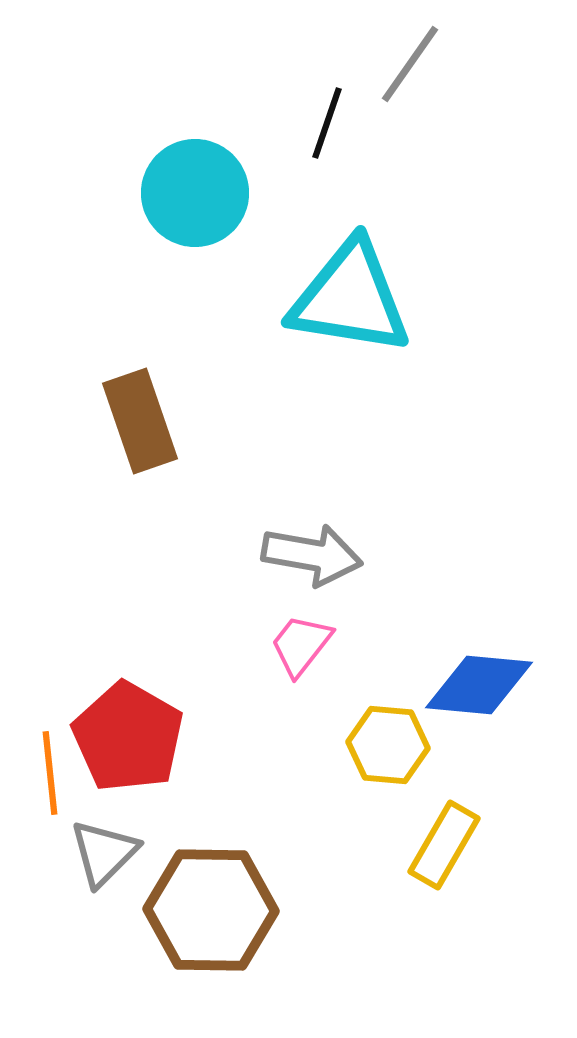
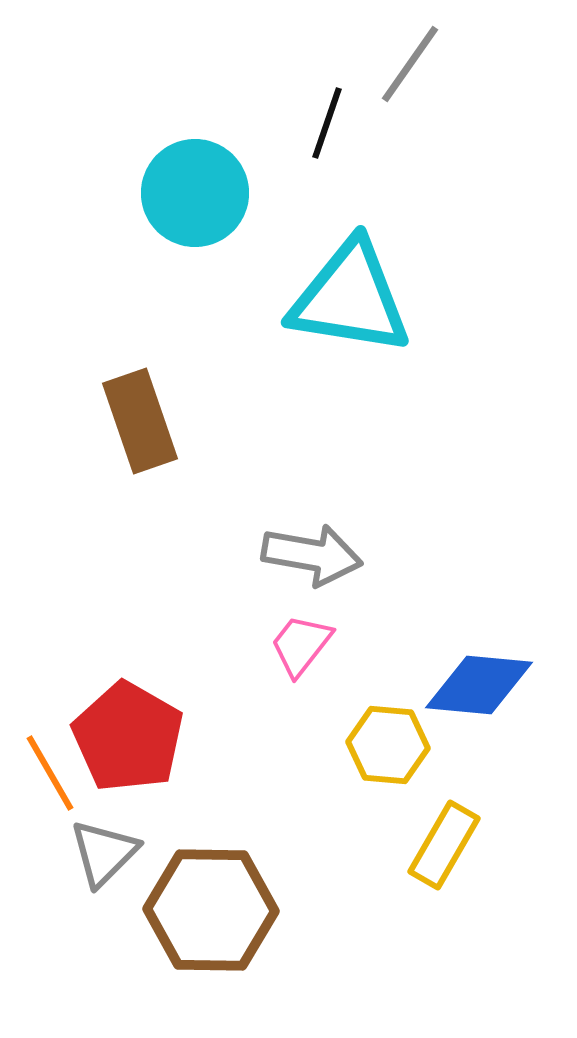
orange line: rotated 24 degrees counterclockwise
